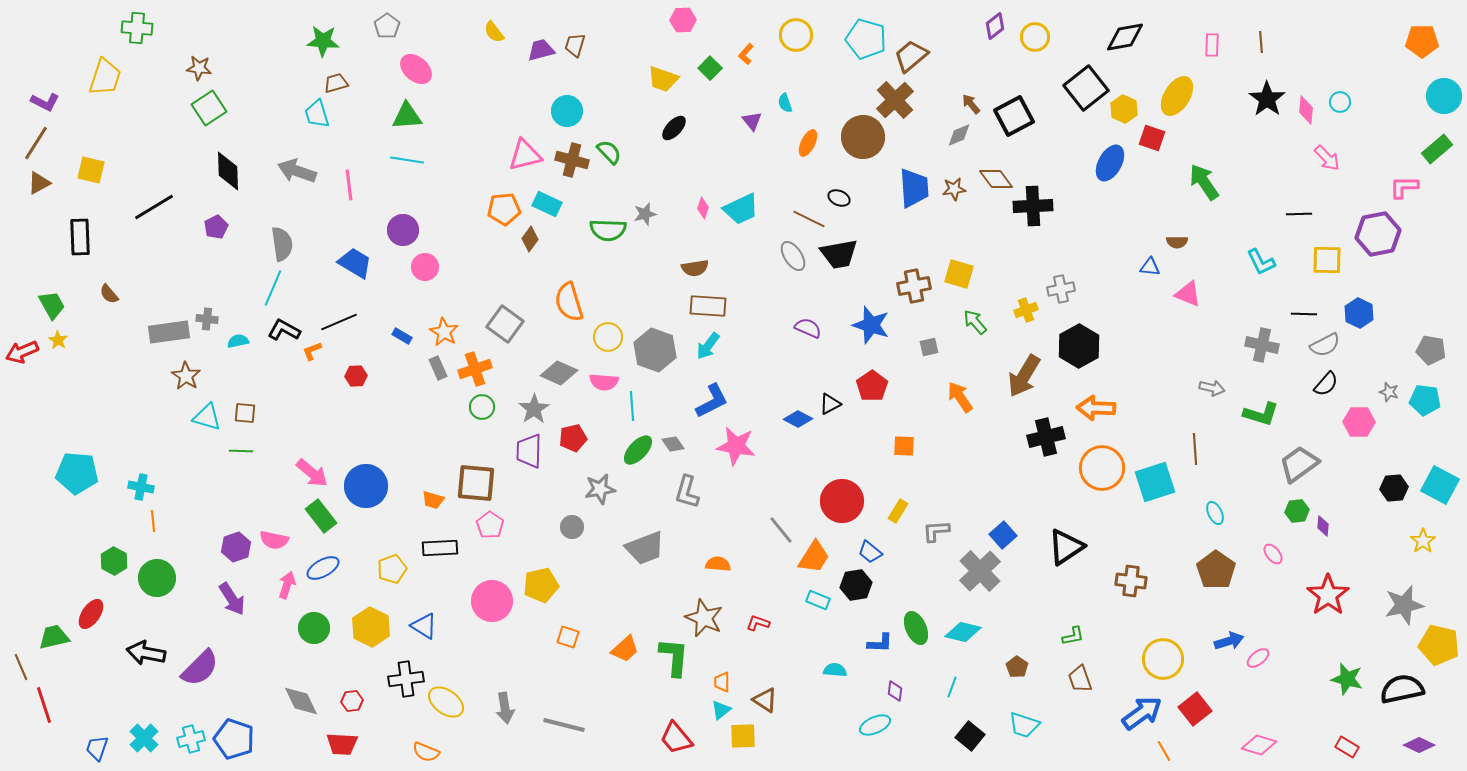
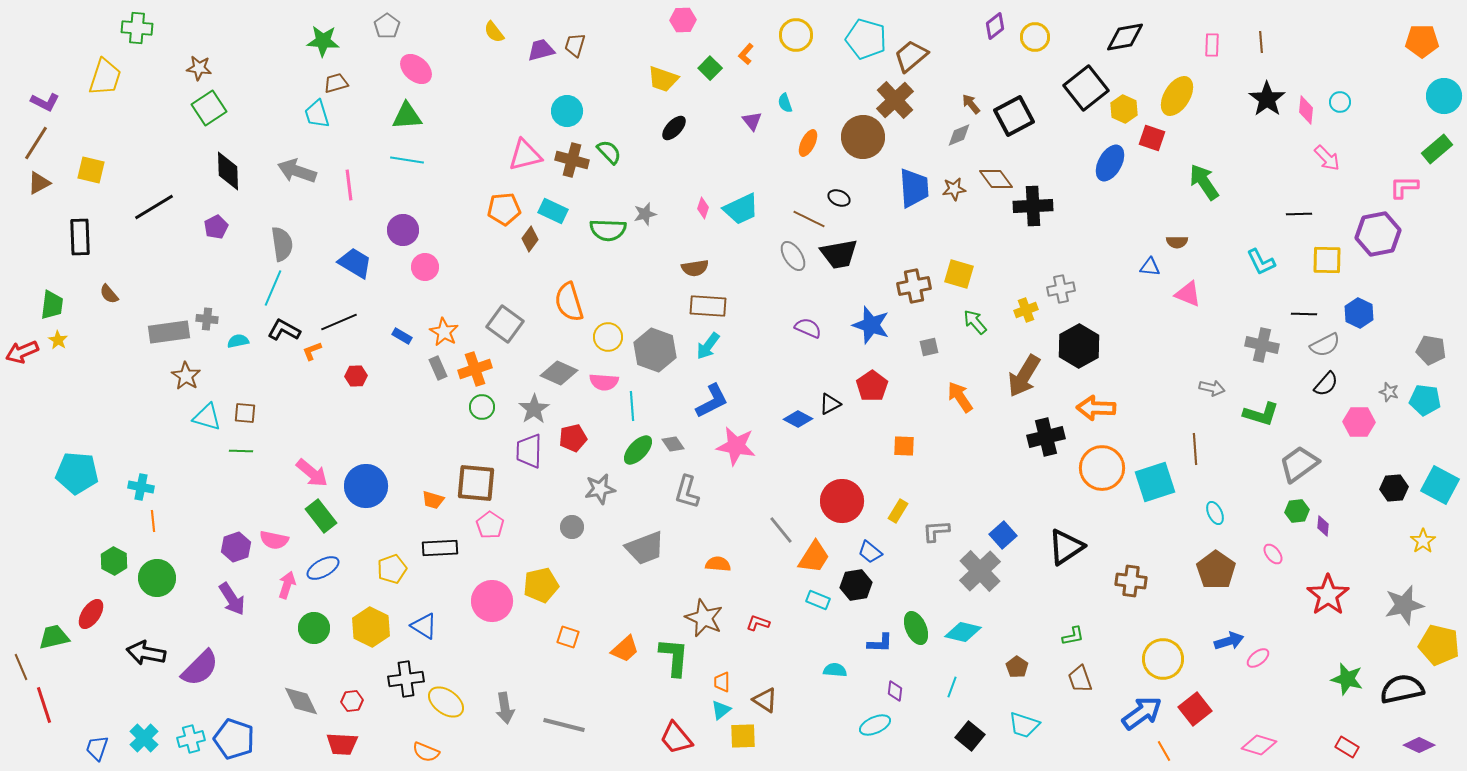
cyan rectangle at (547, 204): moved 6 px right, 7 px down
green trapezoid at (52, 305): rotated 36 degrees clockwise
